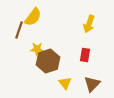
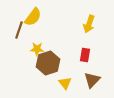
brown hexagon: moved 2 px down
brown triangle: moved 4 px up
